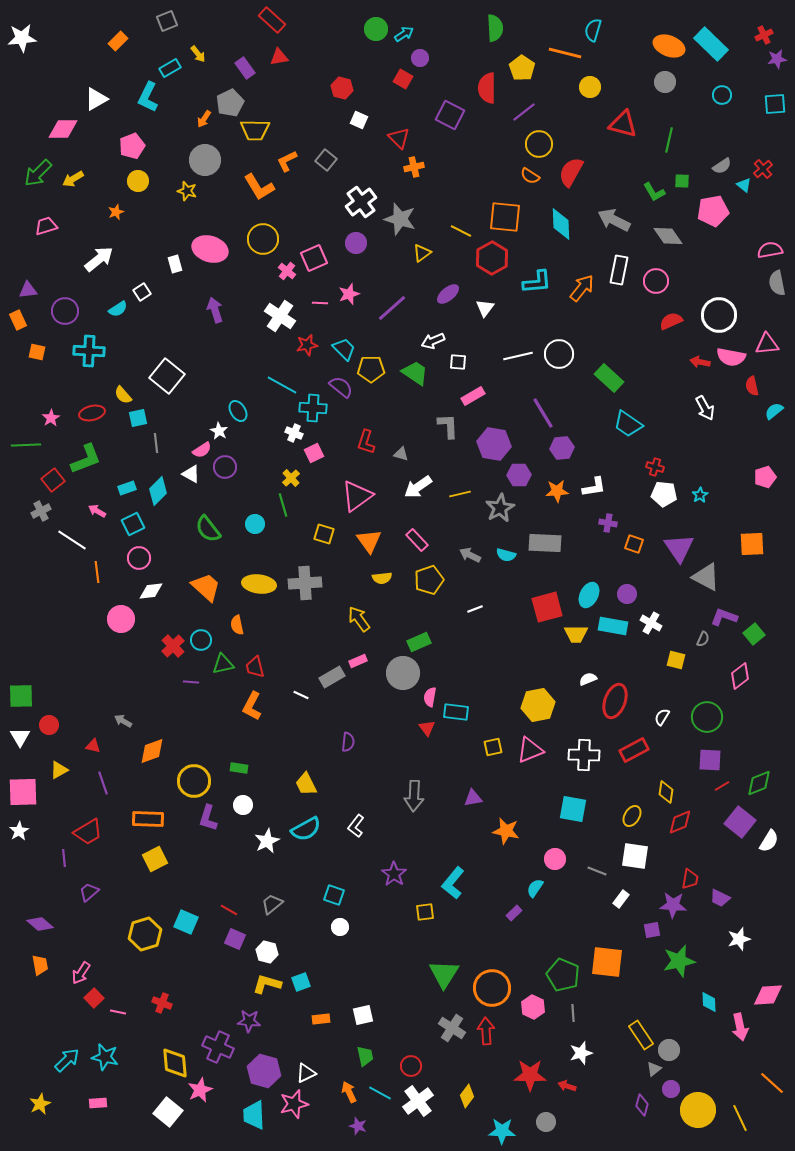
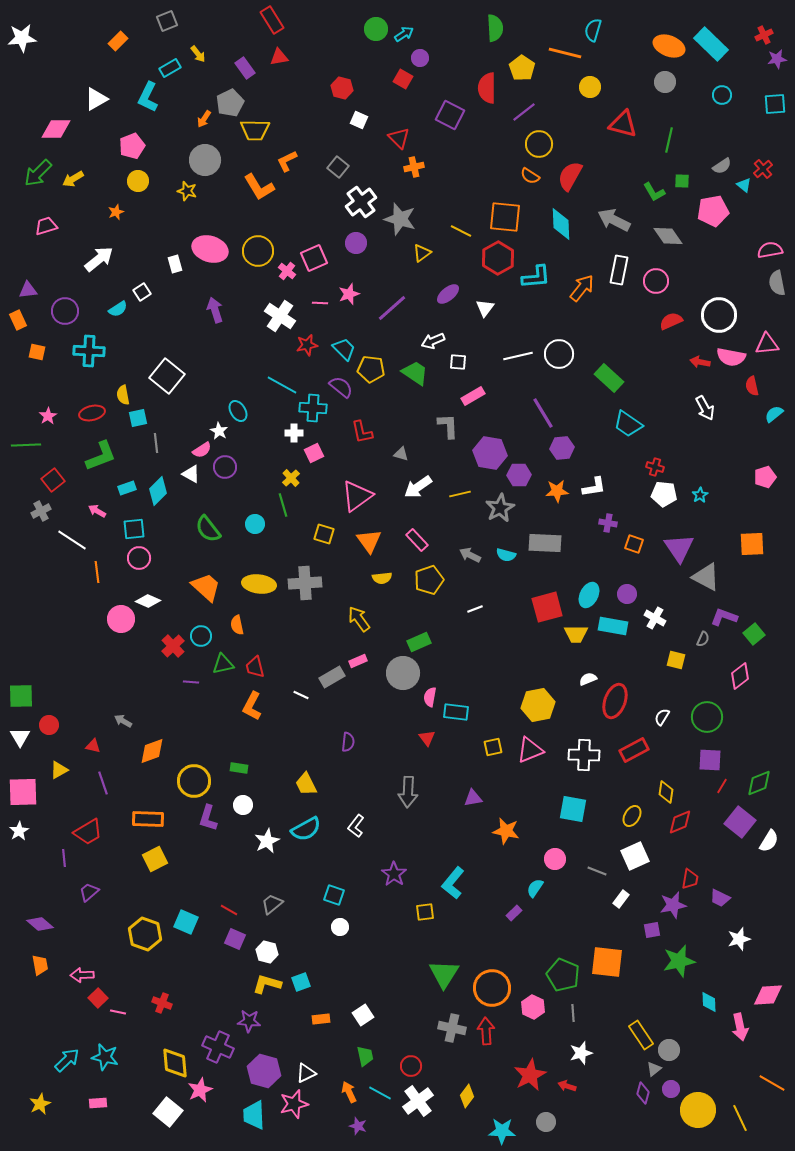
red rectangle at (272, 20): rotated 16 degrees clockwise
pink diamond at (63, 129): moved 7 px left
gray square at (326, 160): moved 12 px right, 7 px down
red semicircle at (571, 172): moved 1 px left, 4 px down
yellow circle at (263, 239): moved 5 px left, 12 px down
red hexagon at (492, 258): moved 6 px right
cyan L-shape at (537, 282): moved 1 px left, 5 px up
yellow pentagon at (371, 369): rotated 8 degrees clockwise
yellow semicircle at (123, 395): rotated 30 degrees clockwise
cyan semicircle at (774, 411): moved 3 px down
pink star at (51, 418): moved 3 px left, 2 px up
white cross at (294, 433): rotated 24 degrees counterclockwise
red L-shape at (366, 442): moved 4 px left, 10 px up; rotated 30 degrees counterclockwise
purple hexagon at (494, 444): moved 4 px left, 9 px down
green L-shape at (86, 459): moved 15 px right, 3 px up
cyan square at (133, 524): moved 1 px right, 5 px down; rotated 20 degrees clockwise
white diamond at (151, 591): moved 3 px left, 10 px down; rotated 30 degrees clockwise
white cross at (651, 623): moved 4 px right, 5 px up
cyan circle at (201, 640): moved 4 px up
red triangle at (427, 728): moved 10 px down
red line at (722, 786): rotated 28 degrees counterclockwise
gray arrow at (414, 796): moved 6 px left, 4 px up
white square at (635, 856): rotated 32 degrees counterclockwise
purple star at (673, 905): rotated 16 degrees counterclockwise
yellow hexagon at (145, 934): rotated 24 degrees counterclockwise
pink arrow at (81, 973): moved 1 px right, 2 px down; rotated 55 degrees clockwise
red square at (94, 998): moved 4 px right
white square at (363, 1015): rotated 20 degrees counterclockwise
gray cross at (452, 1028): rotated 20 degrees counterclockwise
red star at (530, 1075): rotated 28 degrees counterclockwise
orange line at (772, 1083): rotated 12 degrees counterclockwise
purple diamond at (642, 1105): moved 1 px right, 12 px up
